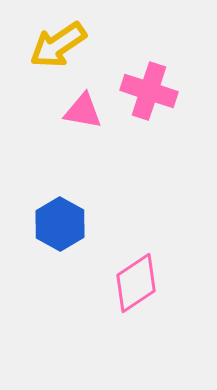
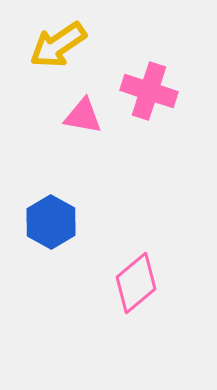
pink triangle: moved 5 px down
blue hexagon: moved 9 px left, 2 px up
pink diamond: rotated 6 degrees counterclockwise
